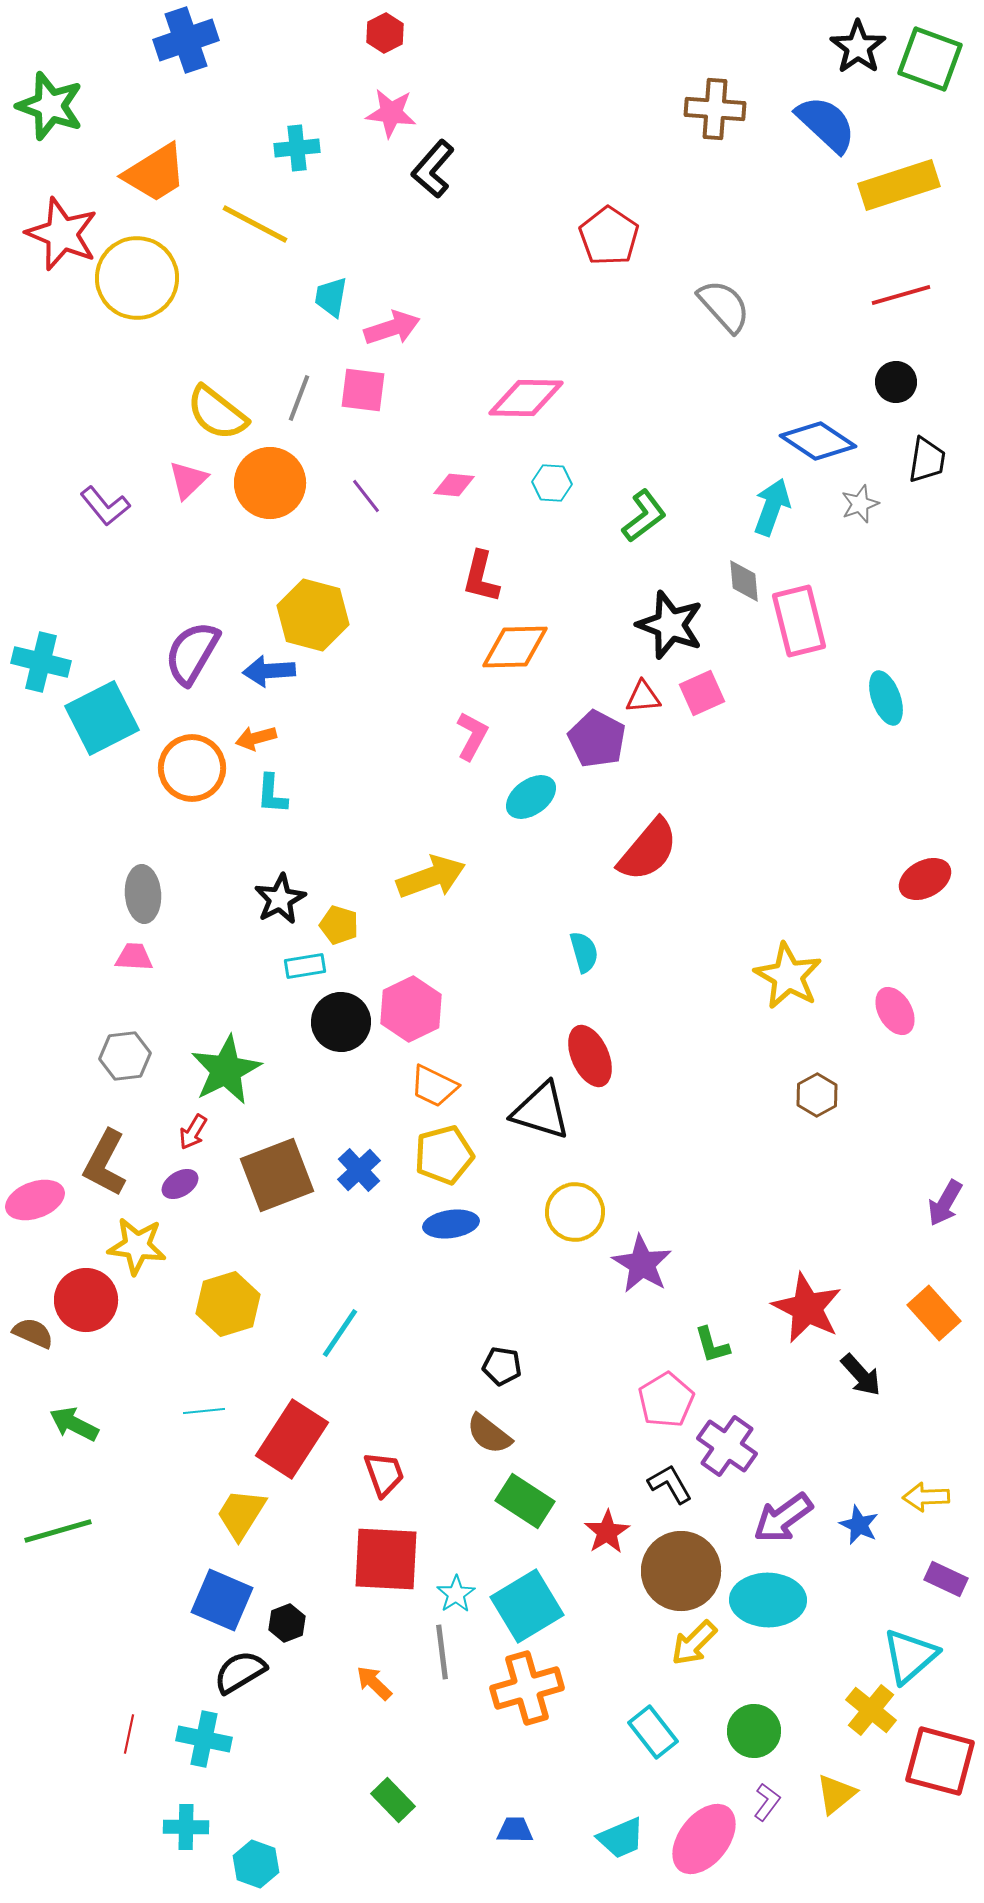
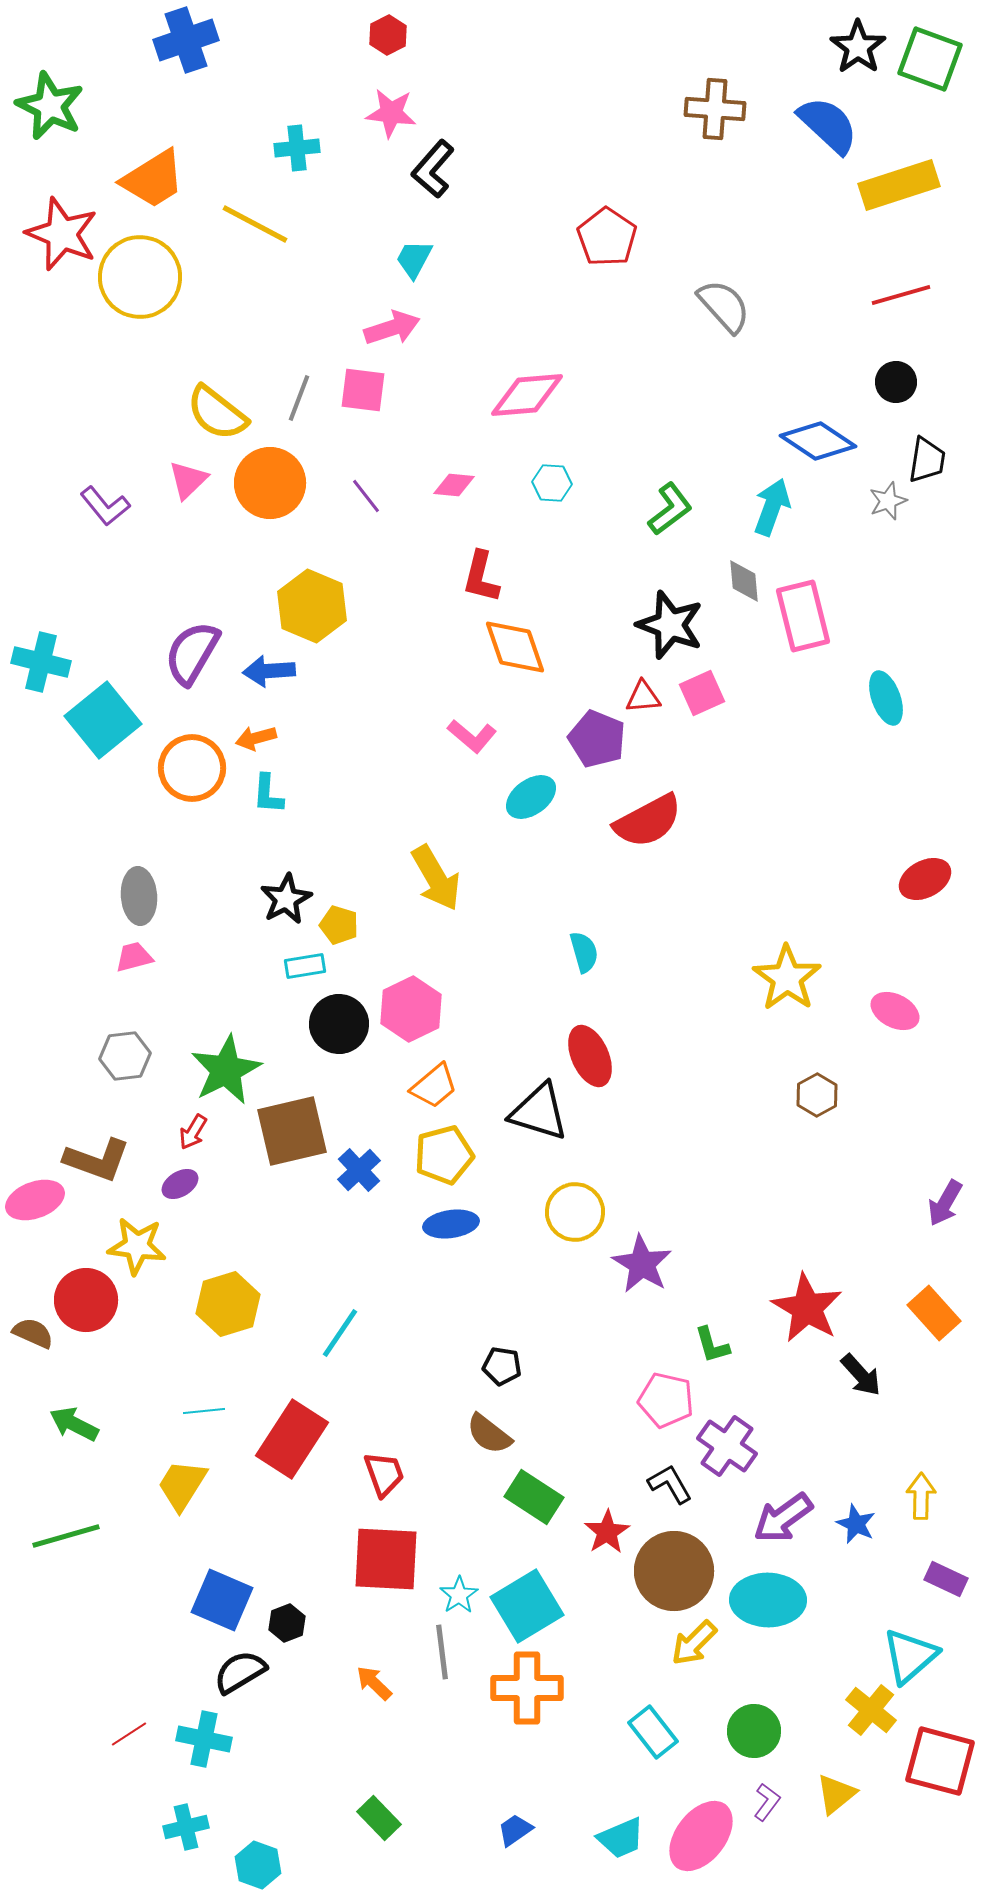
red hexagon at (385, 33): moved 3 px right, 2 px down
green star at (50, 106): rotated 6 degrees clockwise
blue semicircle at (826, 124): moved 2 px right, 1 px down
orange trapezoid at (155, 173): moved 2 px left, 6 px down
red pentagon at (609, 236): moved 2 px left, 1 px down
yellow circle at (137, 278): moved 3 px right, 1 px up
cyan trapezoid at (331, 297): moved 83 px right, 38 px up; rotated 18 degrees clockwise
pink diamond at (526, 398): moved 1 px right, 3 px up; rotated 6 degrees counterclockwise
gray star at (860, 504): moved 28 px right, 3 px up
green L-shape at (644, 516): moved 26 px right, 7 px up
yellow hexagon at (313, 615): moved 1 px left, 9 px up; rotated 8 degrees clockwise
pink rectangle at (799, 621): moved 4 px right, 5 px up
orange diamond at (515, 647): rotated 72 degrees clockwise
cyan square at (102, 718): moved 1 px right, 2 px down; rotated 12 degrees counterclockwise
pink L-shape at (472, 736): rotated 102 degrees clockwise
purple pentagon at (597, 739): rotated 6 degrees counterclockwise
cyan L-shape at (272, 794): moved 4 px left
red semicircle at (648, 850): moved 29 px up; rotated 22 degrees clockwise
yellow arrow at (431, 877): moved 5 px right, 1 px down; rotated 80 degrees clockwise
gray ellipse at (143, 894): moved 4 px left, 2 px down
black star at (280, 899): moved 6 px right
pink trapezoid at (134, 957): rotated 18 degrees counterclockwise
yellow star at (788, 976): moved 1 px left, 2 px down; rotated 6 degrees clockwise
pink ellipse at (895, 1011): rotated 33 degrees counterclockwise
black circle at (341, 1022): moved 2 px left, 2 px down
orange trapezoid at (434, 1086): rotated 66 degrees counterclockwise
black triangle at (541, 1111): moved 2 px left, 1 px down
brown L-shape at (105, 1163): moved 8 px left, 3 px up; rotated 98 degrees counterclockwise
brown square at (277, 1175): moved 15 px right, 44 px up; rotated 8 degrees clockwise
red star at (807, 1308): rotated 4 degrees clockwise
pink pentagon at (666, 1400): rotated 28 degrees counterclockwise
yellow arrow at (926, 1497): moved 5 px left, 1 px up; rotated 93 degrees clockwise
green rectangle at (525, 1501): moved 9 px right, 4 px up
yellow trapezoid at (241, 1514): moved 59 px left, 29 px up
blue star at (859, 1525): moved 3 px left, 1 px up
green line at (58, 1531): moved 8 px right, 5 px down
brown circle at (681, 1571): moved 7 px left
cyan star at (456, 1594): moved 3 px right, 1 px down
orange cross at (527, 1688): rotated 16 degrees clockwise
red line at (129, 1734): rotated 45 degrees clockwise
green rectangle at (393, 1800): moved 14 px left, 18 px down
cyan cross at (186, 1827): rotated 15 degrees counterclockwise
blue trapezoid at (515, 1830): rotated 36 degrees counterclockwise
pink ellipse at (704, 1839): moved 3 px left, 3 px up
cyan hexagon at (256, 1864): moved 2 px right, 1 px down
